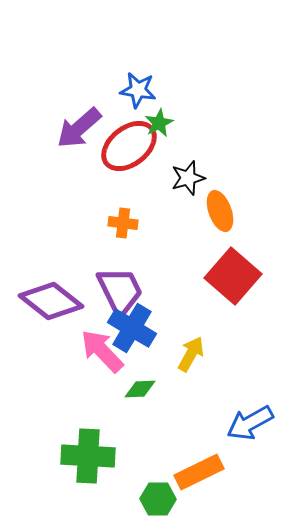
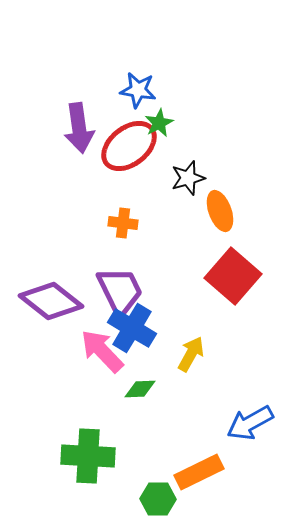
purple arrow: rotated 57 degrees counterclockwise
